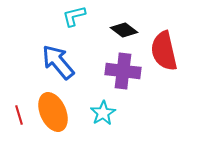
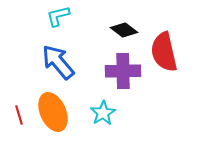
cyan L-shape: moved 16 px left
red semicircle: moved 1 px down
purple cross: rotated 8 degrees counterclockwise
